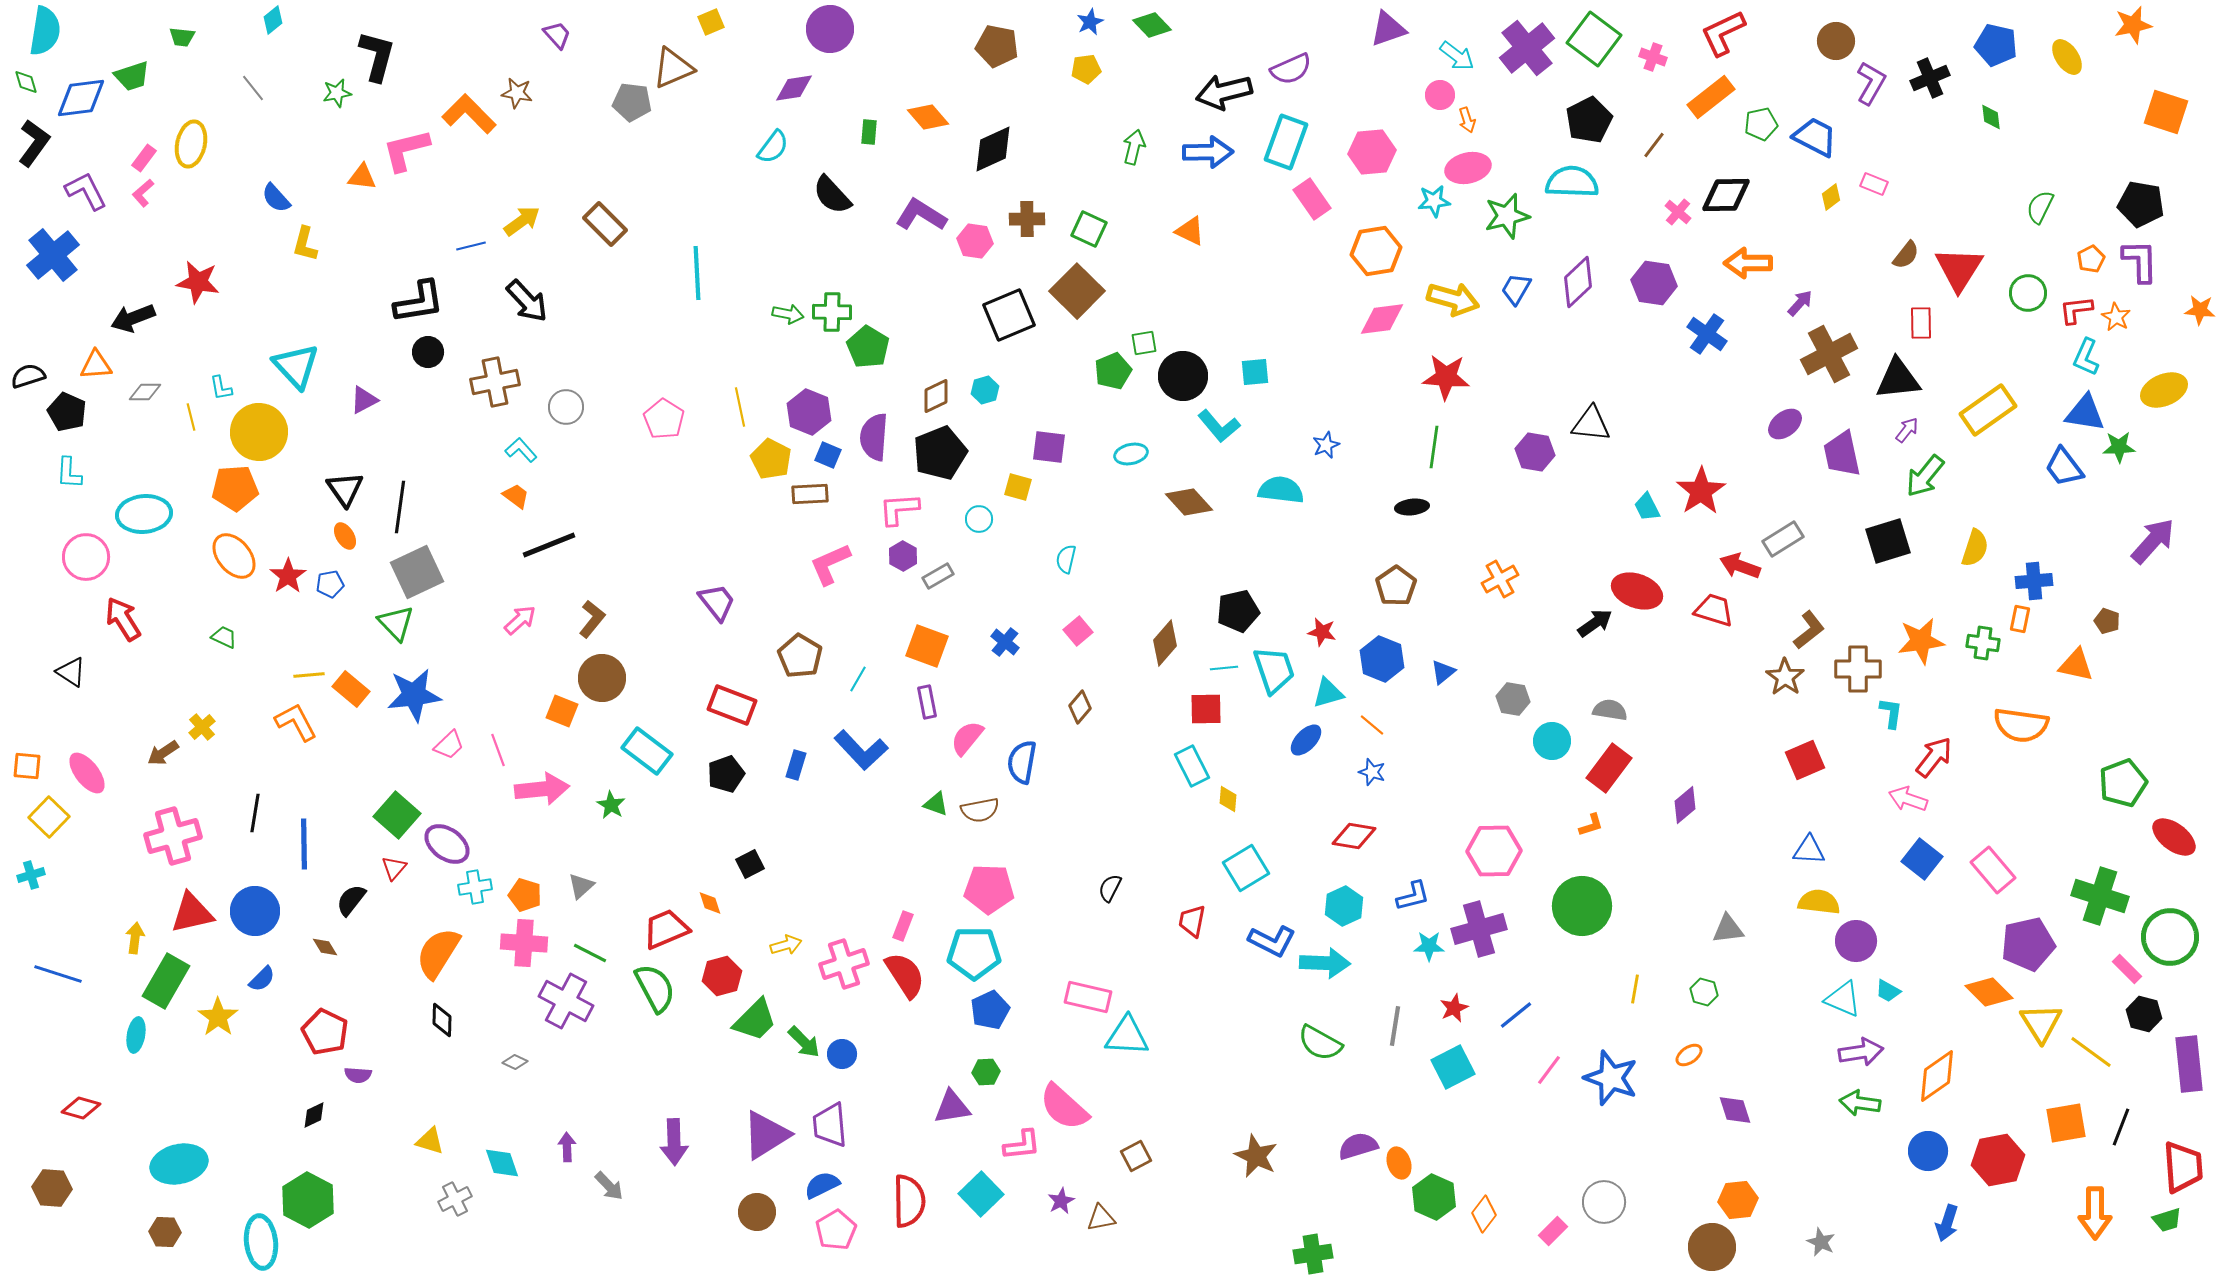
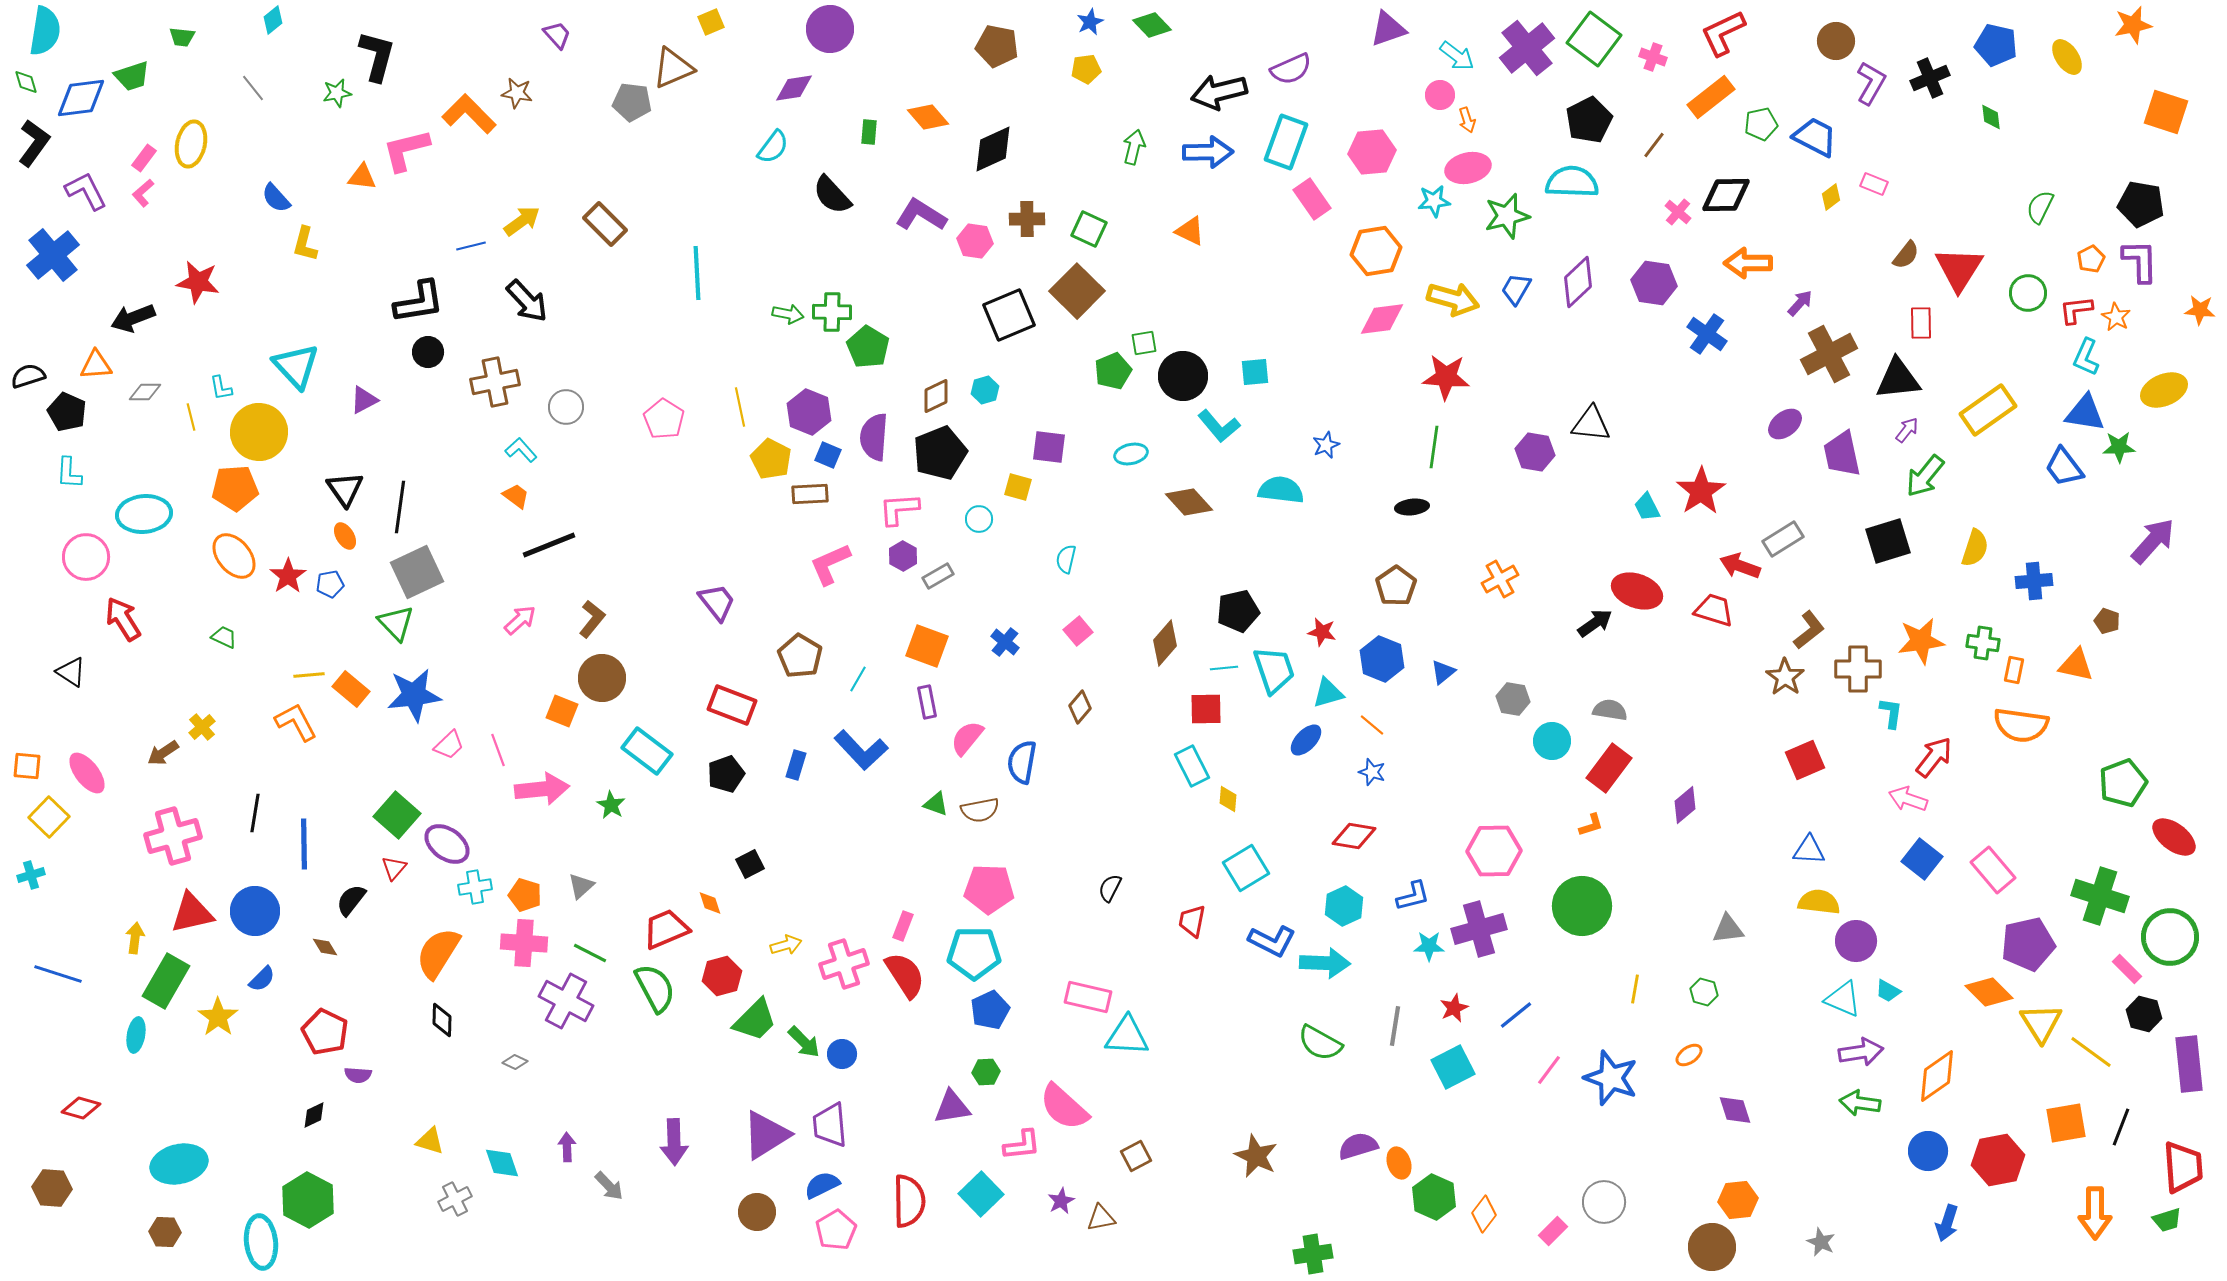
black arrow at (1224, 92): moved 5 px left
orange rectangle at (2020, 619): moved 6 px left, 51 px down
